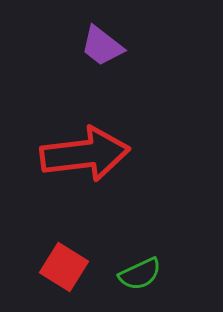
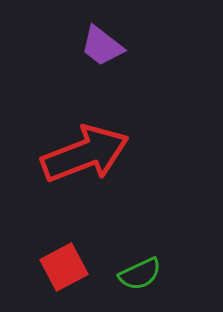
red arrow: rotated 14 degrees counterclockwise
red square: rotated 30 degrees clockwise
